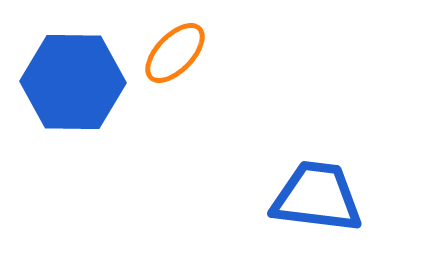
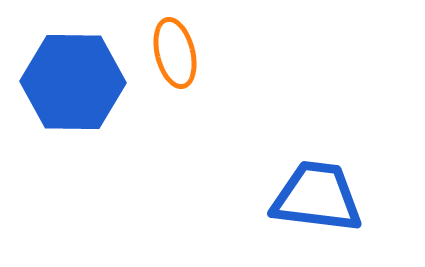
orange ellipse: rotated 58 degrees counterclockwise
